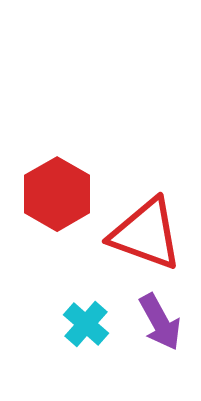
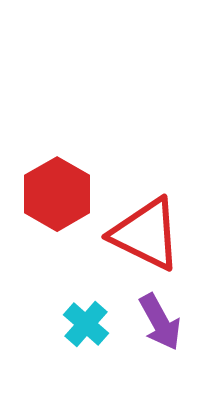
red triangle: rotated 6 degrees clockwise
